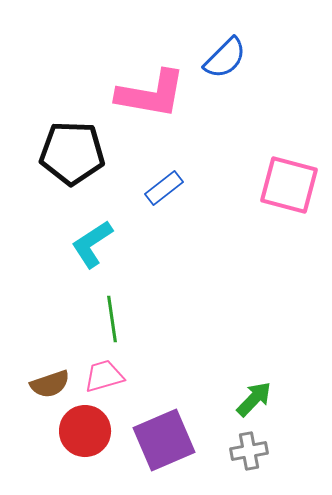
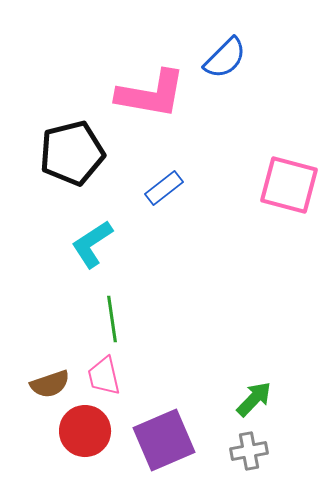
black pentagon: rotated 16 degrees counterclockwise
pink trapezoid: rotated 87 degrees counterclockwise
